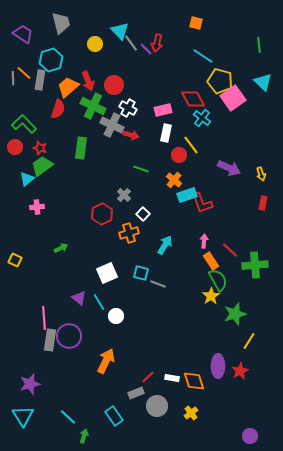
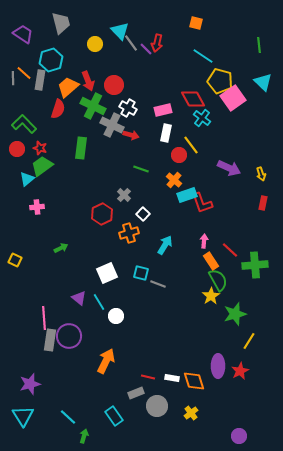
red circle at (15, 147): moved 2 px right, 2 px down
red line at (148, 377): rotated 56 degrees clockwise
purple circle at (250, 436): moved 11 px left
